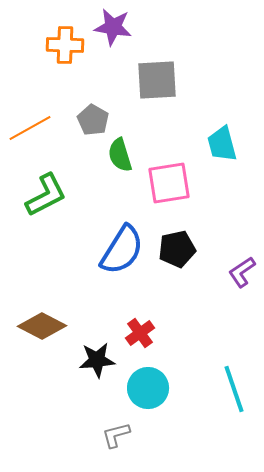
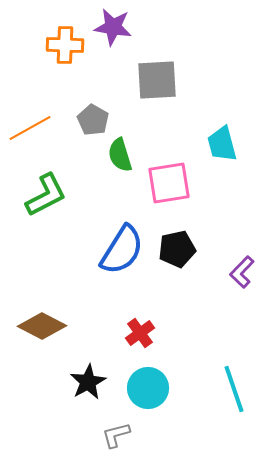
purple L-shape: rotated 12 degrees counterclockwise
black star: moved 9 px left, 22 px down; rotated 24 degrees counterclockwise
